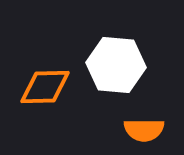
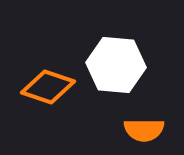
orange diamond: moved 3 px right; rotated 20 degrees clockwise
